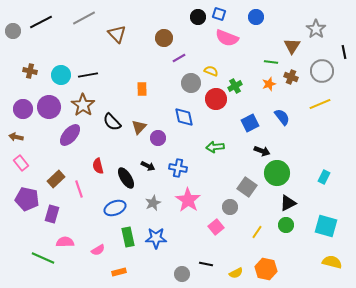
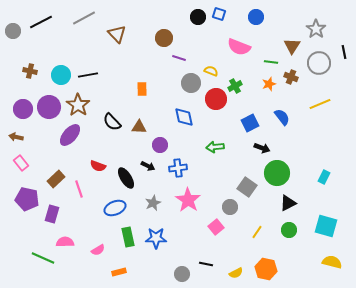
pink semicircle at (227, 38): moved 12 px right, 9 px down
purple line at (179, 58): rotated 48 degrees clockwise
gray circle at (322, 71): moved 3 px left, 8 px up
brown star at (83, 105): moved 5 px left
brown triangle at (139, 127): rotated 49 degrees clockwise
purple circle at (158, 138): moved 2 px right, 7 px down
black arrow at (262, 151): moved 3 px up
red semicircle at (98, 166): rotated 56 degrees counterclockwise
blue cross at (178, 168): rotated 18 degrees counterclockwise
green circle at (286, 225): moved 3 px right, 5 px down
